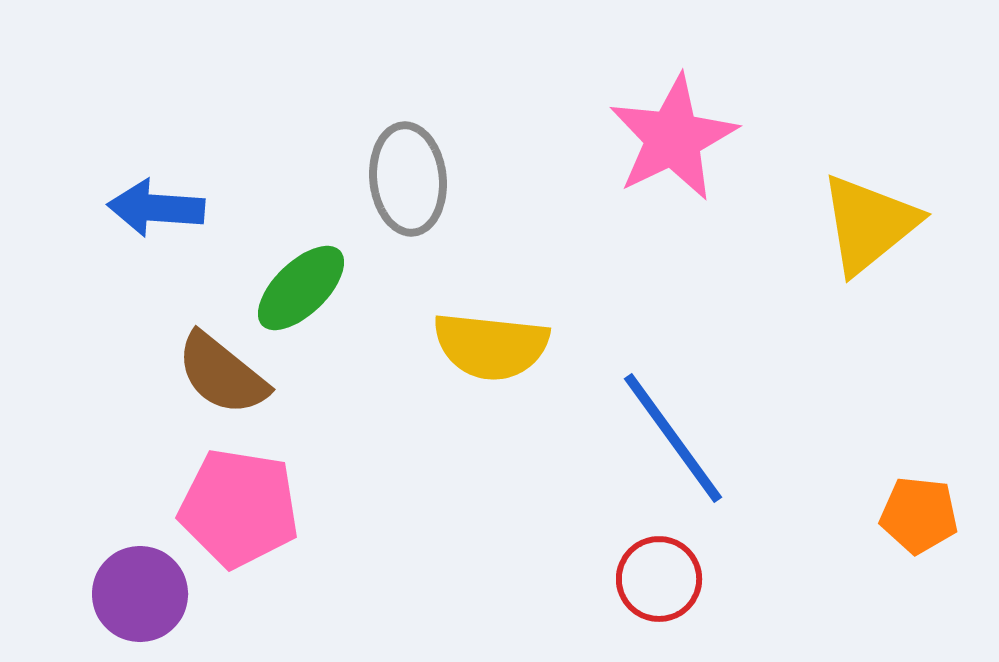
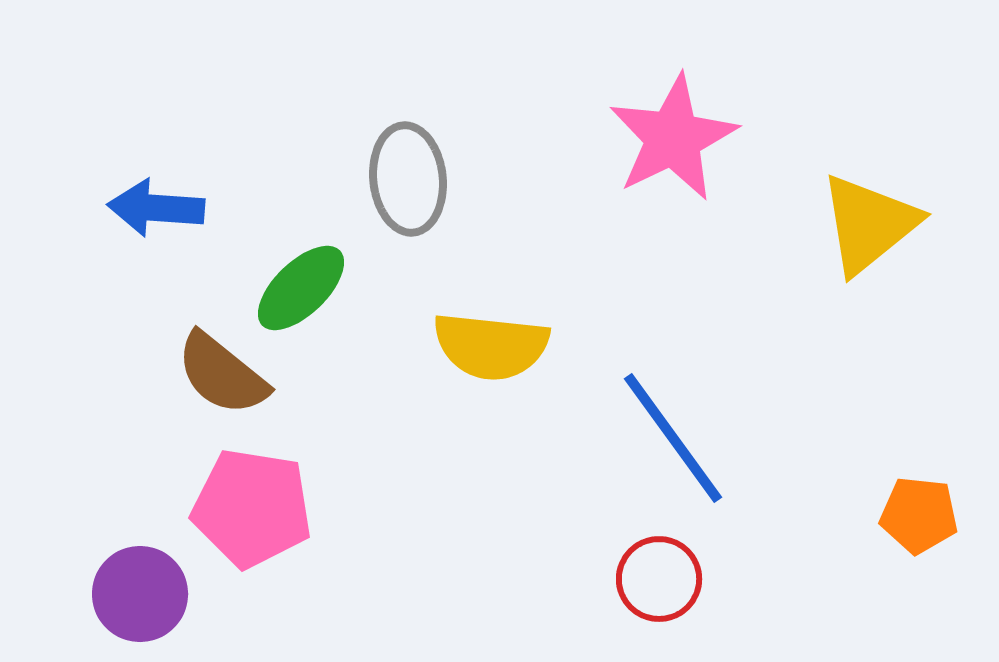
pink pentagon: moved 13 px right
